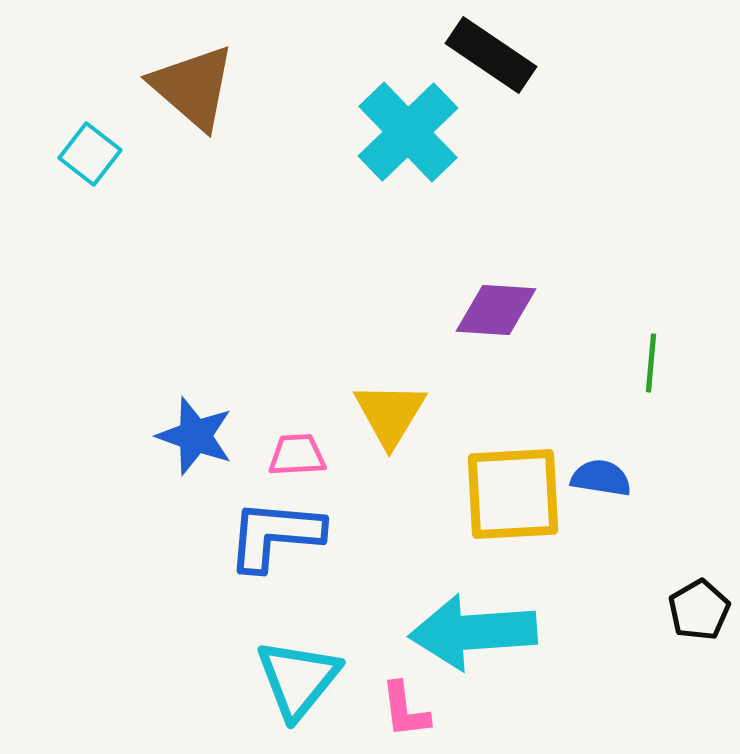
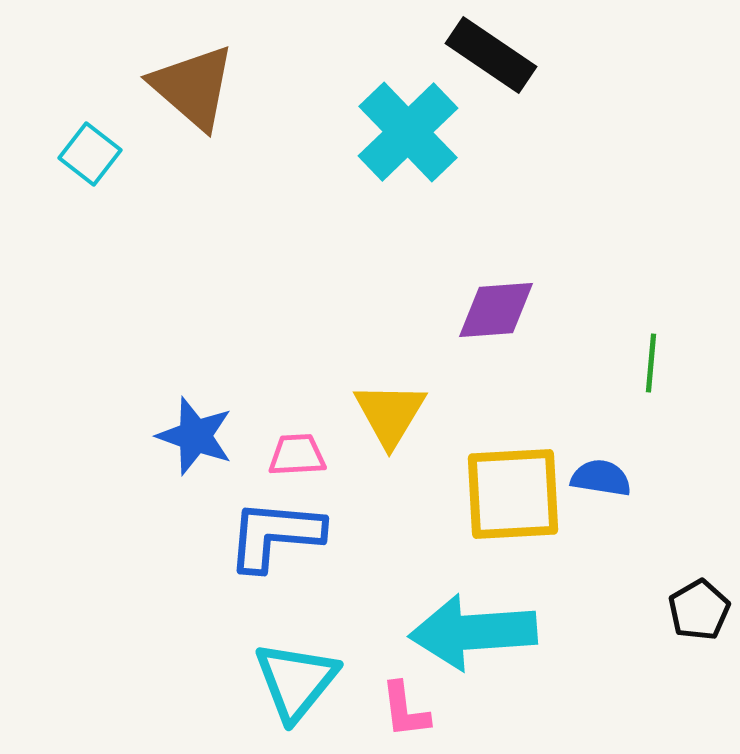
purple diamond: rotated 8 degrees counterclockwise
cyan triangle: moved 2 px left, 2 px down
